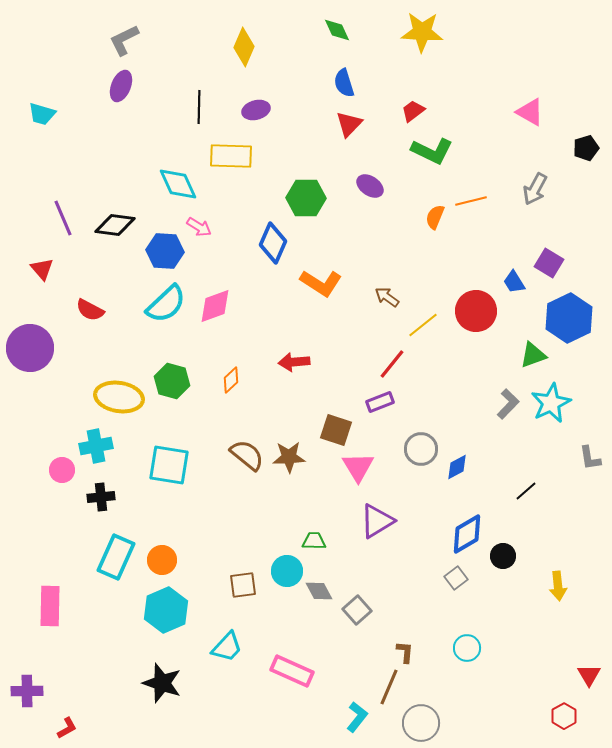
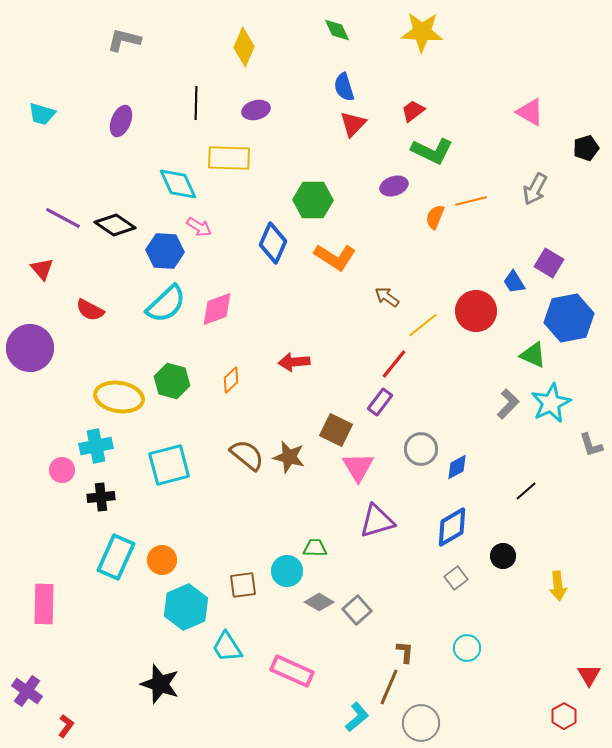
gray L-shape at (124, 40): rotated 40 degrees clockwise
blue semicircle at (344, 83): moved 4 px down
purple ellipse at (121, 86): moved 35 px down
black line at (199, 107): moved 3 px left, 4 px up
red triangle at (349, 124): moved 4 px right
yellow rectangle at (231, 156): moved 2 px left, 2 px down
purple ellipse at (370, 186): moved 24 px right; rotated 52 degrees counterclockwise
green hexagon at (306, 198): moved 7 px right, 2 px down
purple line at (63, 218): rotated 39 degrees counterclockwise
black diamond at (115, 225): rotated 27 degrees clockwise
orange L-shape at (321, 283): moved 14 px right, 26 px up
pink diamond at (215, 306): moved 2 px right, 3 px down
blue hexagon at (569, 318): rotated 15 degrees clockwise
green triangle at (533, 355): rotated 44 degrees clockwise
red line at (392, 364): moved 2 px right
purple rectangle at (380, 402): rotated 32 degrees counterclockwise
brown square at (336, 430): rotated 8 degrees clockwise
brown star at (289, 457): rotated 16 degrees clockwise
gray L-shape at (590, 458): moved 1 px right, 13 px up; rotated 8 degrees counterclockwise
cyan square at (169, 465): rotated 24 degrees counterclockwise
purple triangle at (377, 521): rotated 15 degrees clockwise
blue diamond at (467, 534): moved 15 px left, 7 px up
green trapezoid at (314, 541): moved 1 px right, 7 px down
gray diamond at (319, 591): moved 11 px down; rotated 32 degrees counterclockwise
pink rectangle at (50, 606): moved 6 px left, 2 px up
cyan hexagon at (166, 610): moved 20 px right, 3 px up
cyan trapezoid at (227, 647): rotated 104 degrees clockwise
black star at (162, 683): moved 2 px left, 1 px down
purple cross at (27, 691): rotated 36 degrees clockwise
cyan L-shape at (357, 717): rotated 12 degrees clockwise
red L-shape at (67, 728): moved 1 px left, 2 px up; rotated 25 degrees counterclockwise
